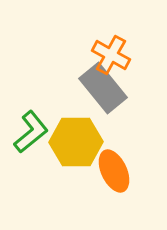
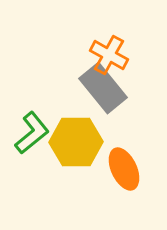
orange cross: moved 2 px left
green L-shape: moved 1 px right, 1 px down
orange ellipse: moved 10 px right, 2 px up
